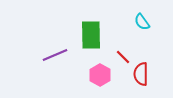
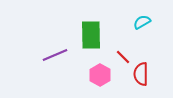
cyan semicircle: rotated 96 degrees clockwise
